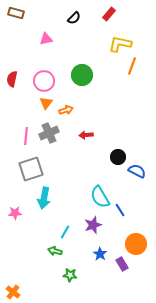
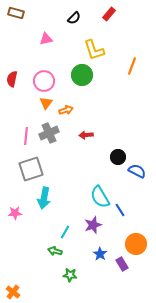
yellow L-shape: moved 26 px left, 6 px down; rotated 120 degrees counterclockwise
